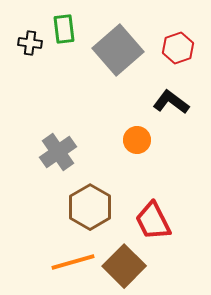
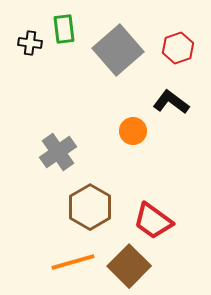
orange circle: moved 4 px left, 9 px up
red trapezoid: rotated 27 degrees counterclockwise
brown square: moved 5 px right
